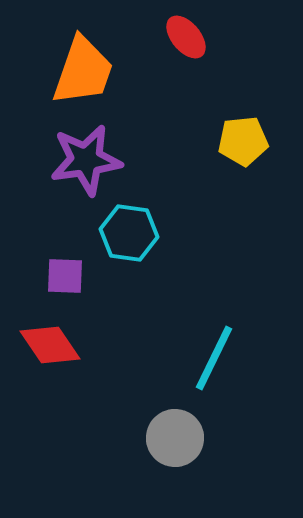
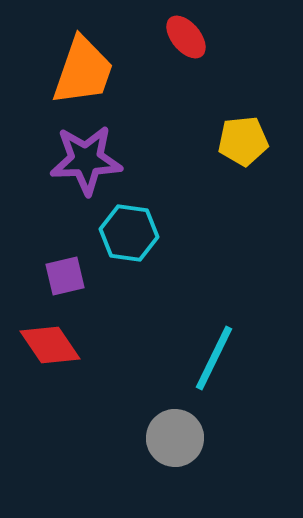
purple star: rotated 6 degrees clockwise
purple square: rotated 15 degrees counterclockwise
